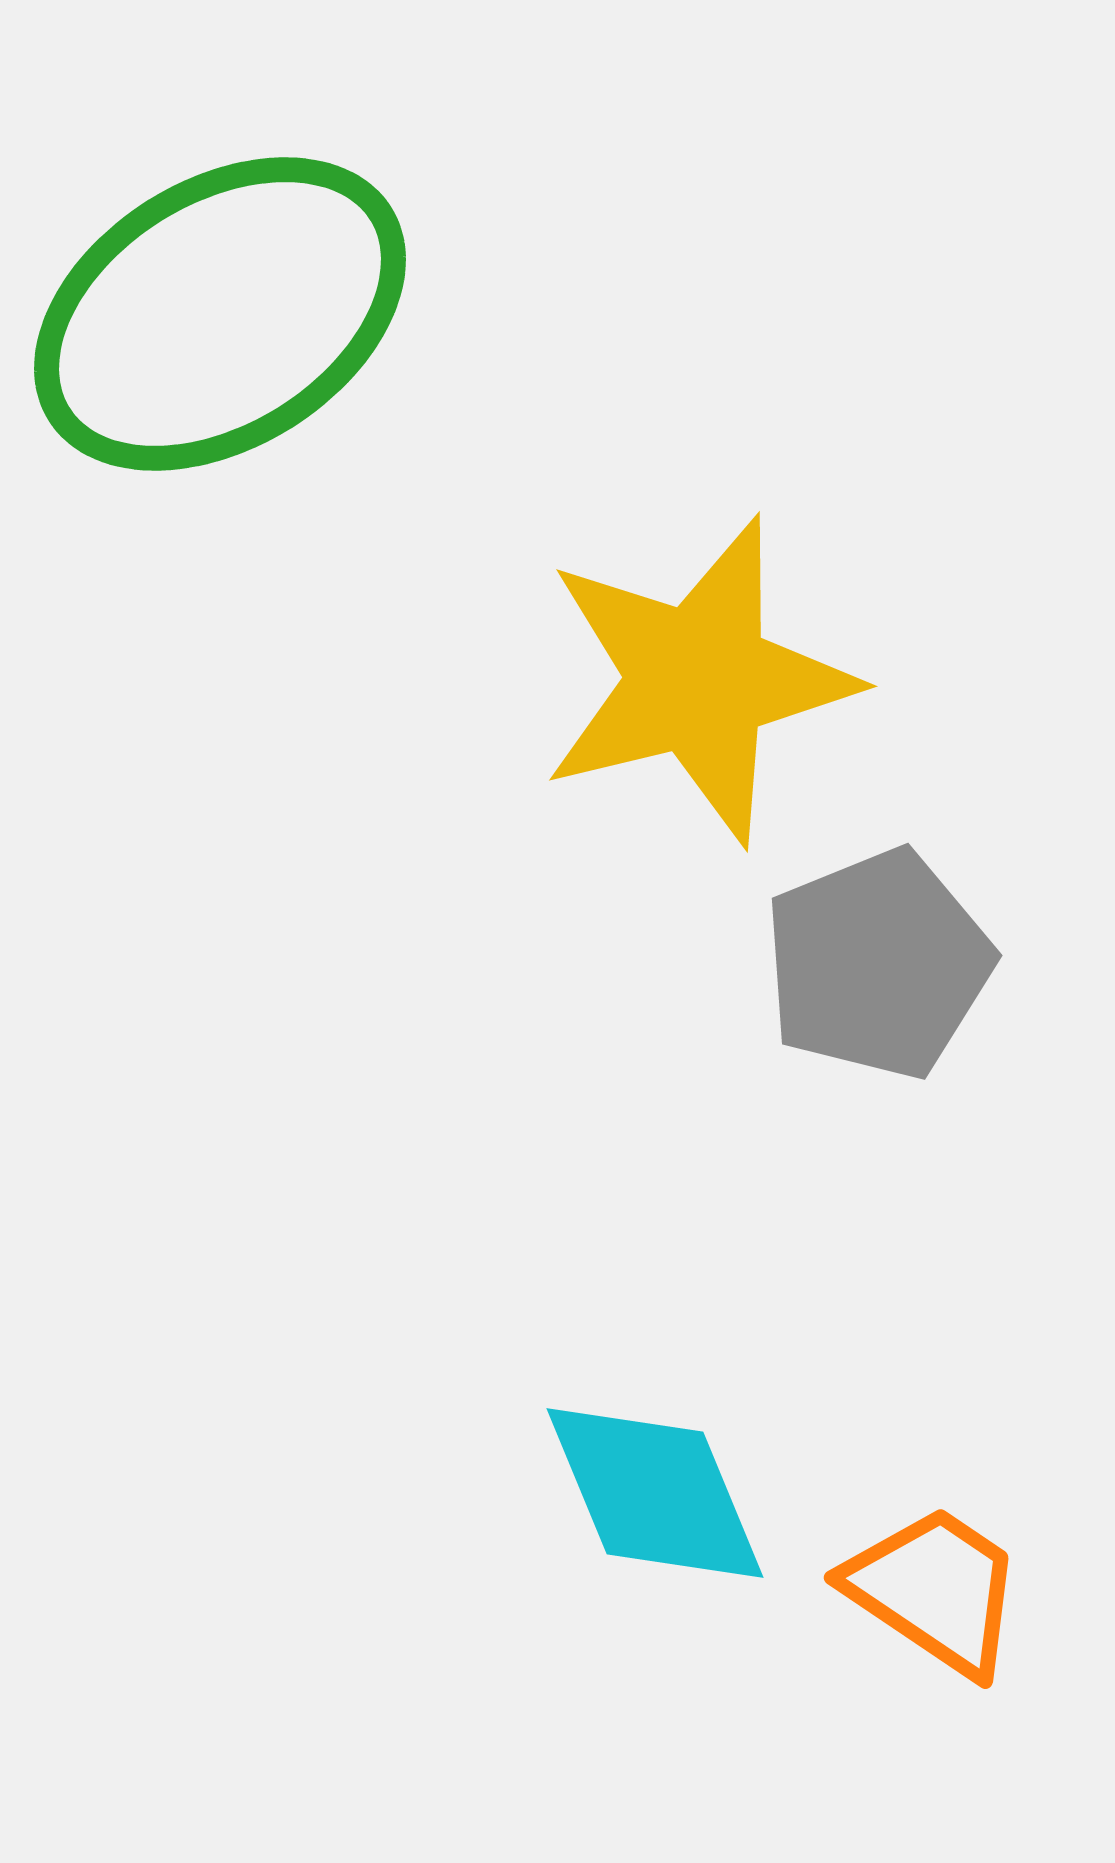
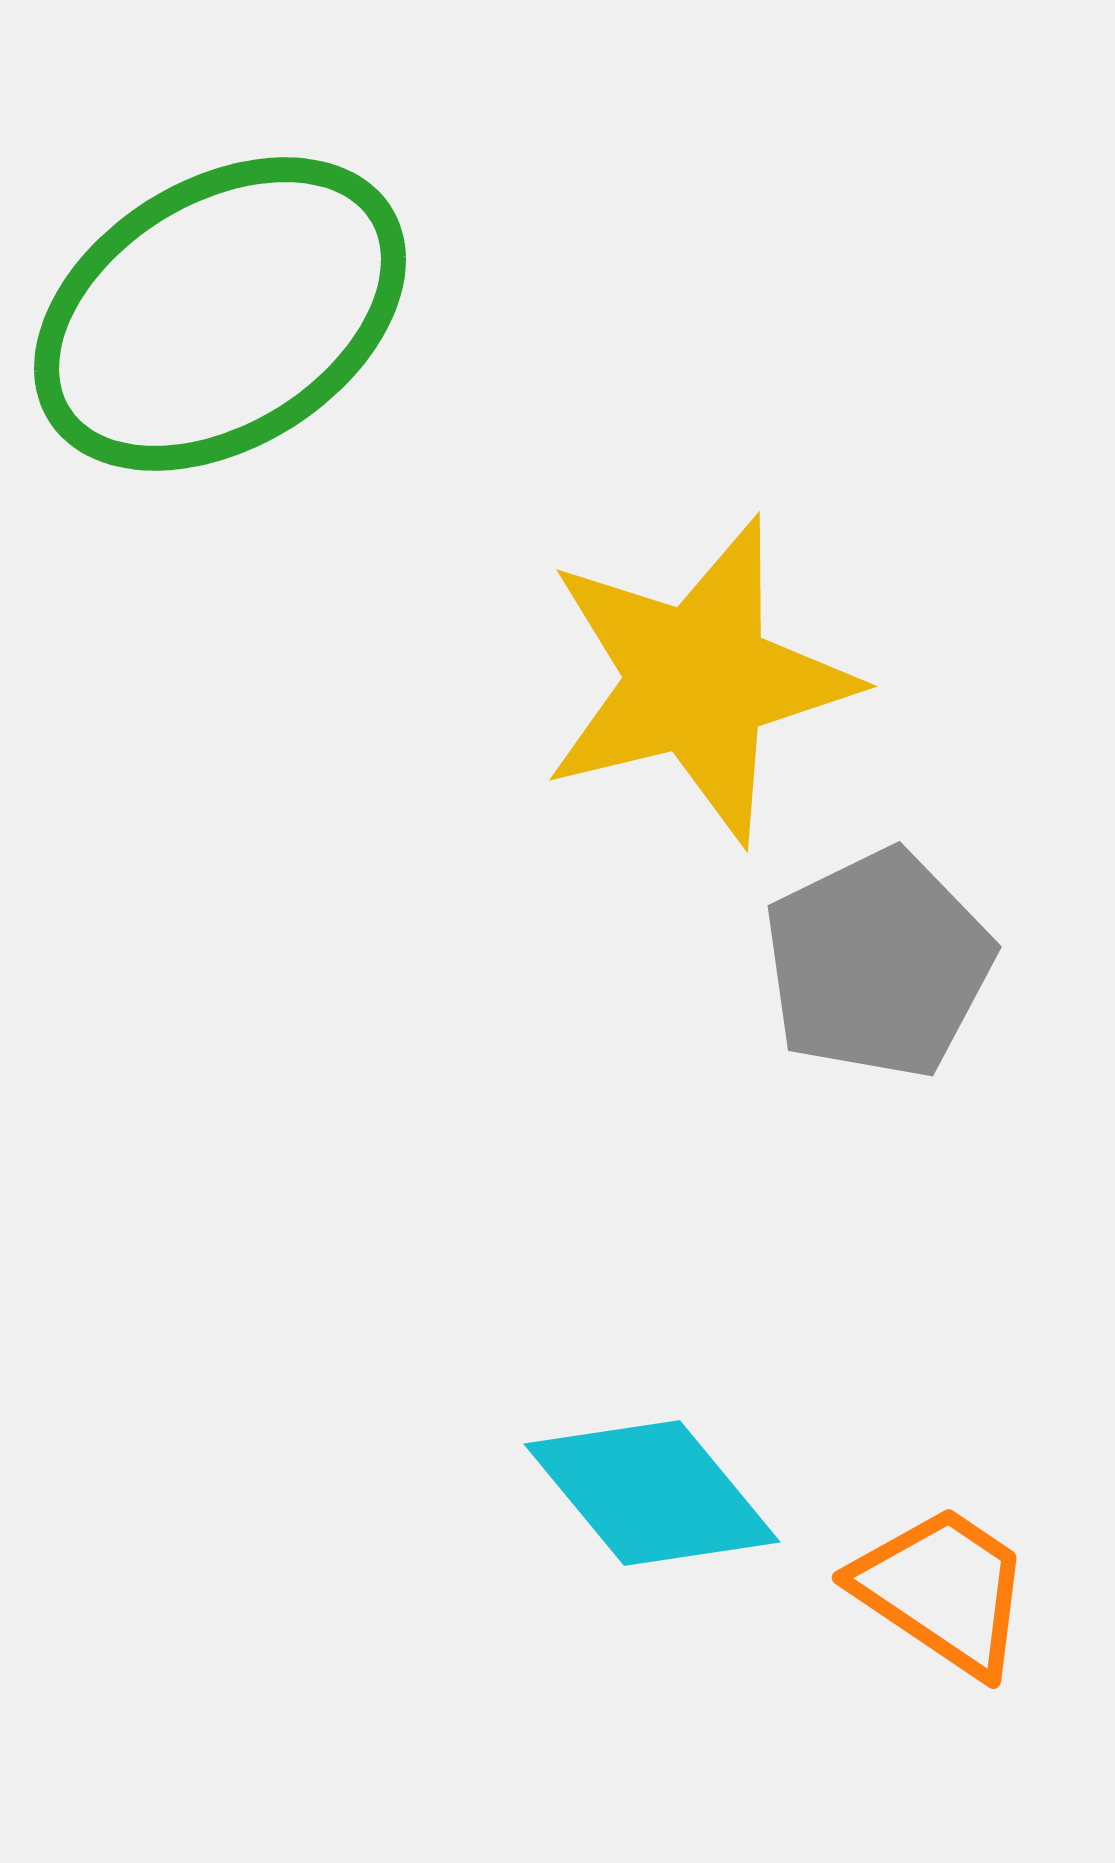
gray pentagon: rotated 4 degrees counterclockwise
cyan diamond: moved 3 px left; rotated 17 degrees counterclockwise
orange trapezoid: moved 8 px right
